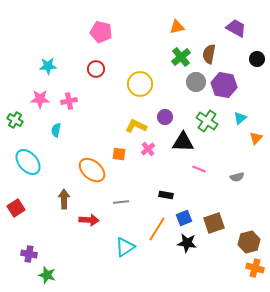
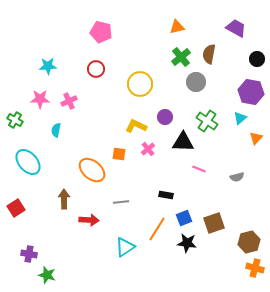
purple hexagon at (224, 85): moved 27 px right, 7 px down
pink cross at (69, 101): rotated 14 degrees counterclockwise
